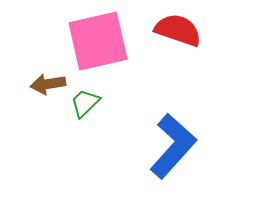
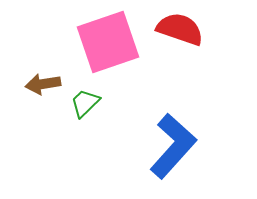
red semicircle: moved 2 px right, 1 px up
pink square: moved 10 px right, 1 px down; rotated 6 degrees counterclockwise
brown arrow: moved 5 px left
